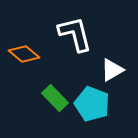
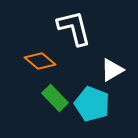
white L-shape: moved 1 px left, 6 px up
orange diamond: moved 16 px right, 7 px down
